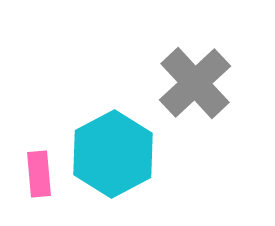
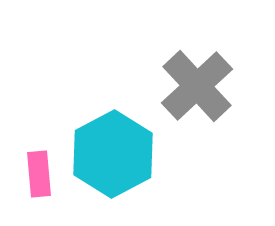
gray cross: moved 2 px right, 3 px down
